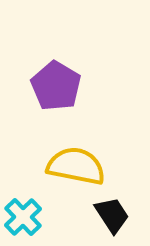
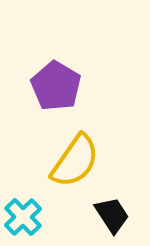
yellow semicircle: moved 1 px left, 5 px up; rotated 114 degrees clockwise
